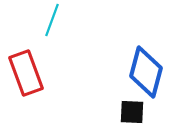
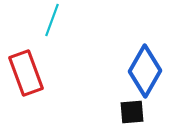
blue diamond: moved 1 px left, 1 px up; rotated 15 degrees clockwise
black square: rotated 8 degrees counterclockwise
